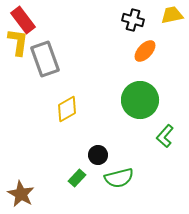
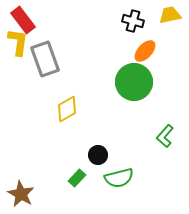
yellow trapezoid: moved 2 px left
black cross: moved 1 px down
green circle: moved 6 px left, 18 px up
